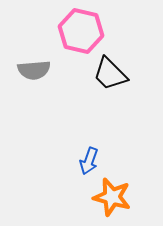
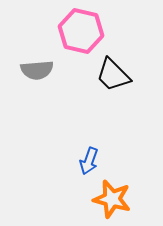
gray semicircle: moved 3 px right
black trapezoid: moved 3 px right, 1 px down
orange star: moved 2 px down
